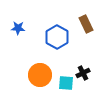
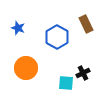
blue star: rotated 16 degrees clockwise
orange circle: moved 14 px left, 7 px up
